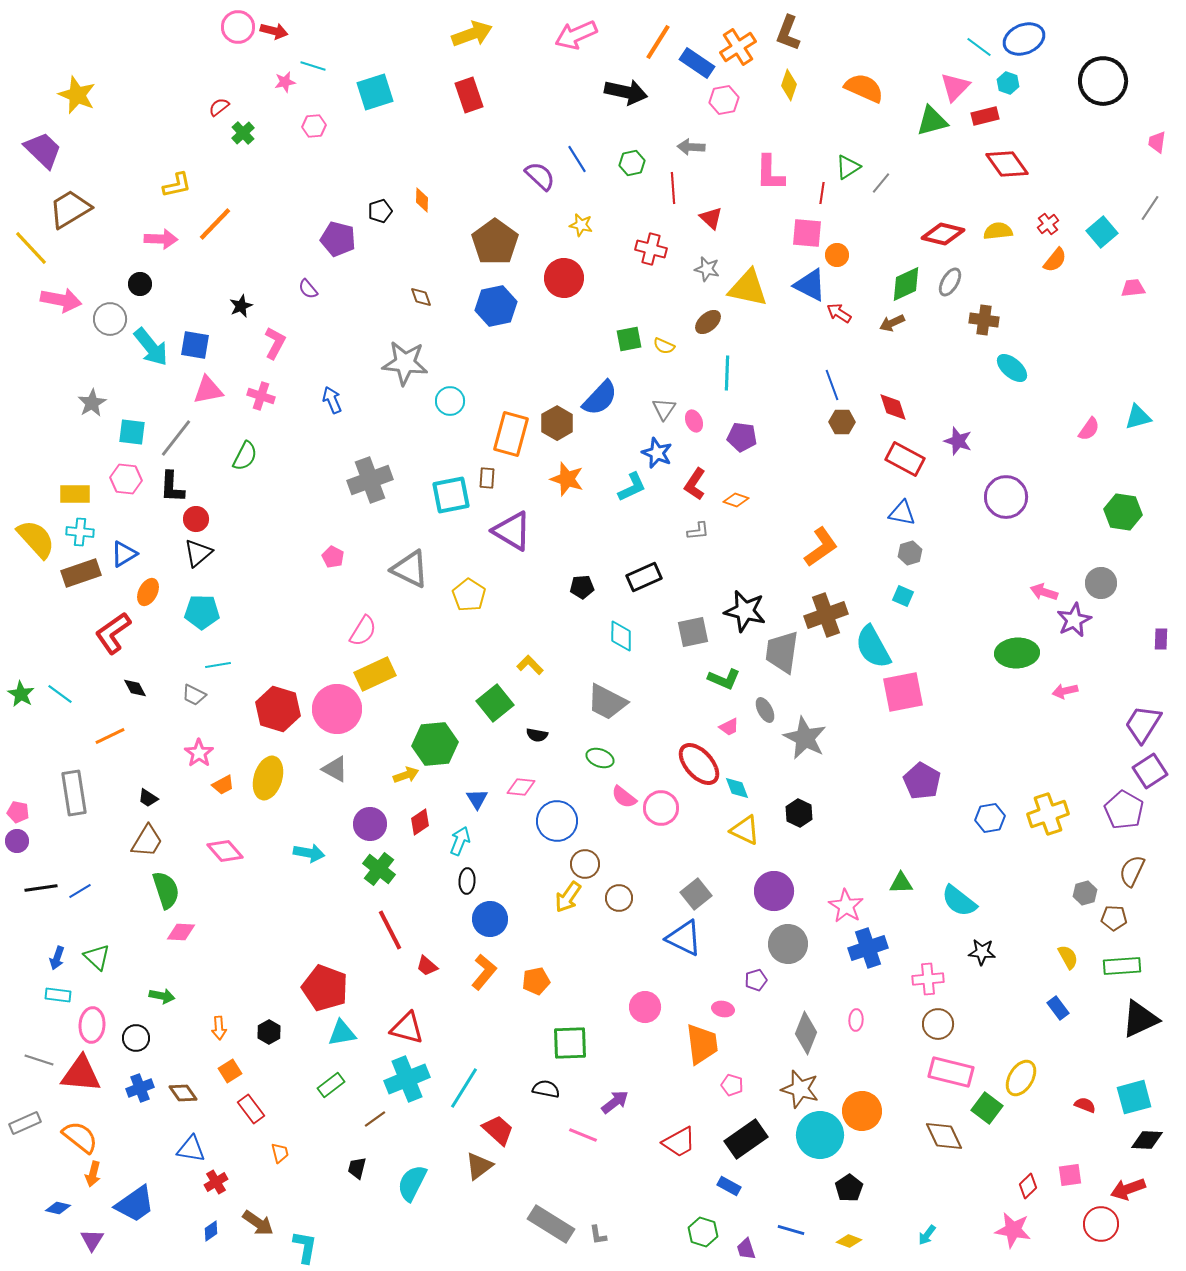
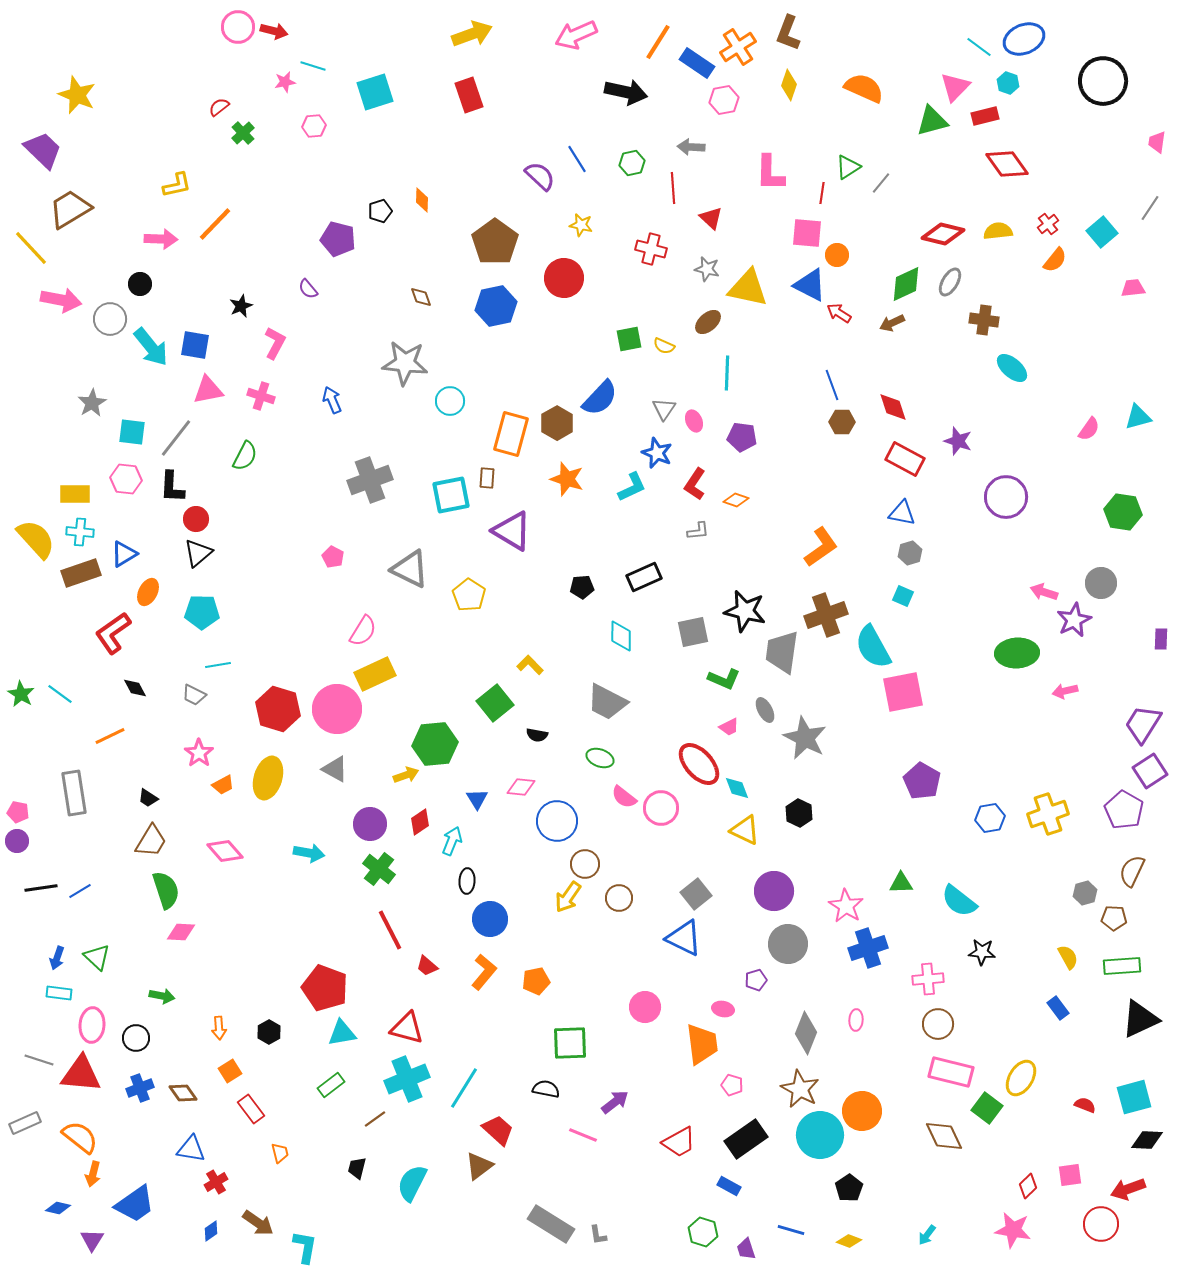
brown trapezoid at (147, 841): moved 4 px right
cyan arrow at (460, 841): moved 8 px left
cyan rectangle at (58, 995): moved 1 px right, 2 px up
brown star at (800, 1089): rotated 12 degrees clockwise
